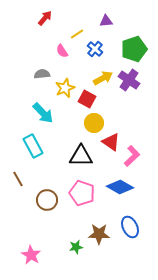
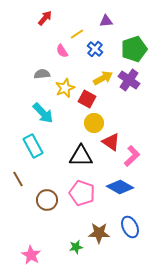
brown star: moved 1 px up
